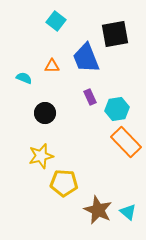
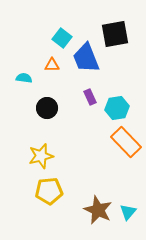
cyan square: moved 6 px right, 17 px down
orange triangle: moved 1 px up
cyan semicircle: rotated 14 degrees counterclockwise
cyan hexagon: moved 1 px up
black circle: moved 2 px right, 5 px up
yellow pentagon: moved 15 px left, 8 px down; rotated 8 degrees counterclockwise
cyan triangle: rotated 30 degrees clockwise
